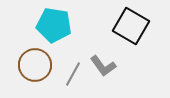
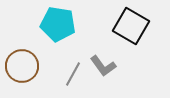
cyan pentagon: moved 4 px right, 1 px up
brown circle: moved 13 px left, 1 px down
